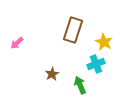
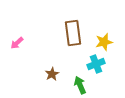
brown rectangle: moved 3 px down; rotated 25 degrees counterclockwise
yellow star: rotated 30 degrees clockwise
